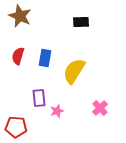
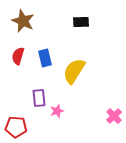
brown star: moved 3 px right, 5 px down
blue rectangle: rotated 24 degrees counterclockwise
pink cross: moved 14 px right, 8 px down
